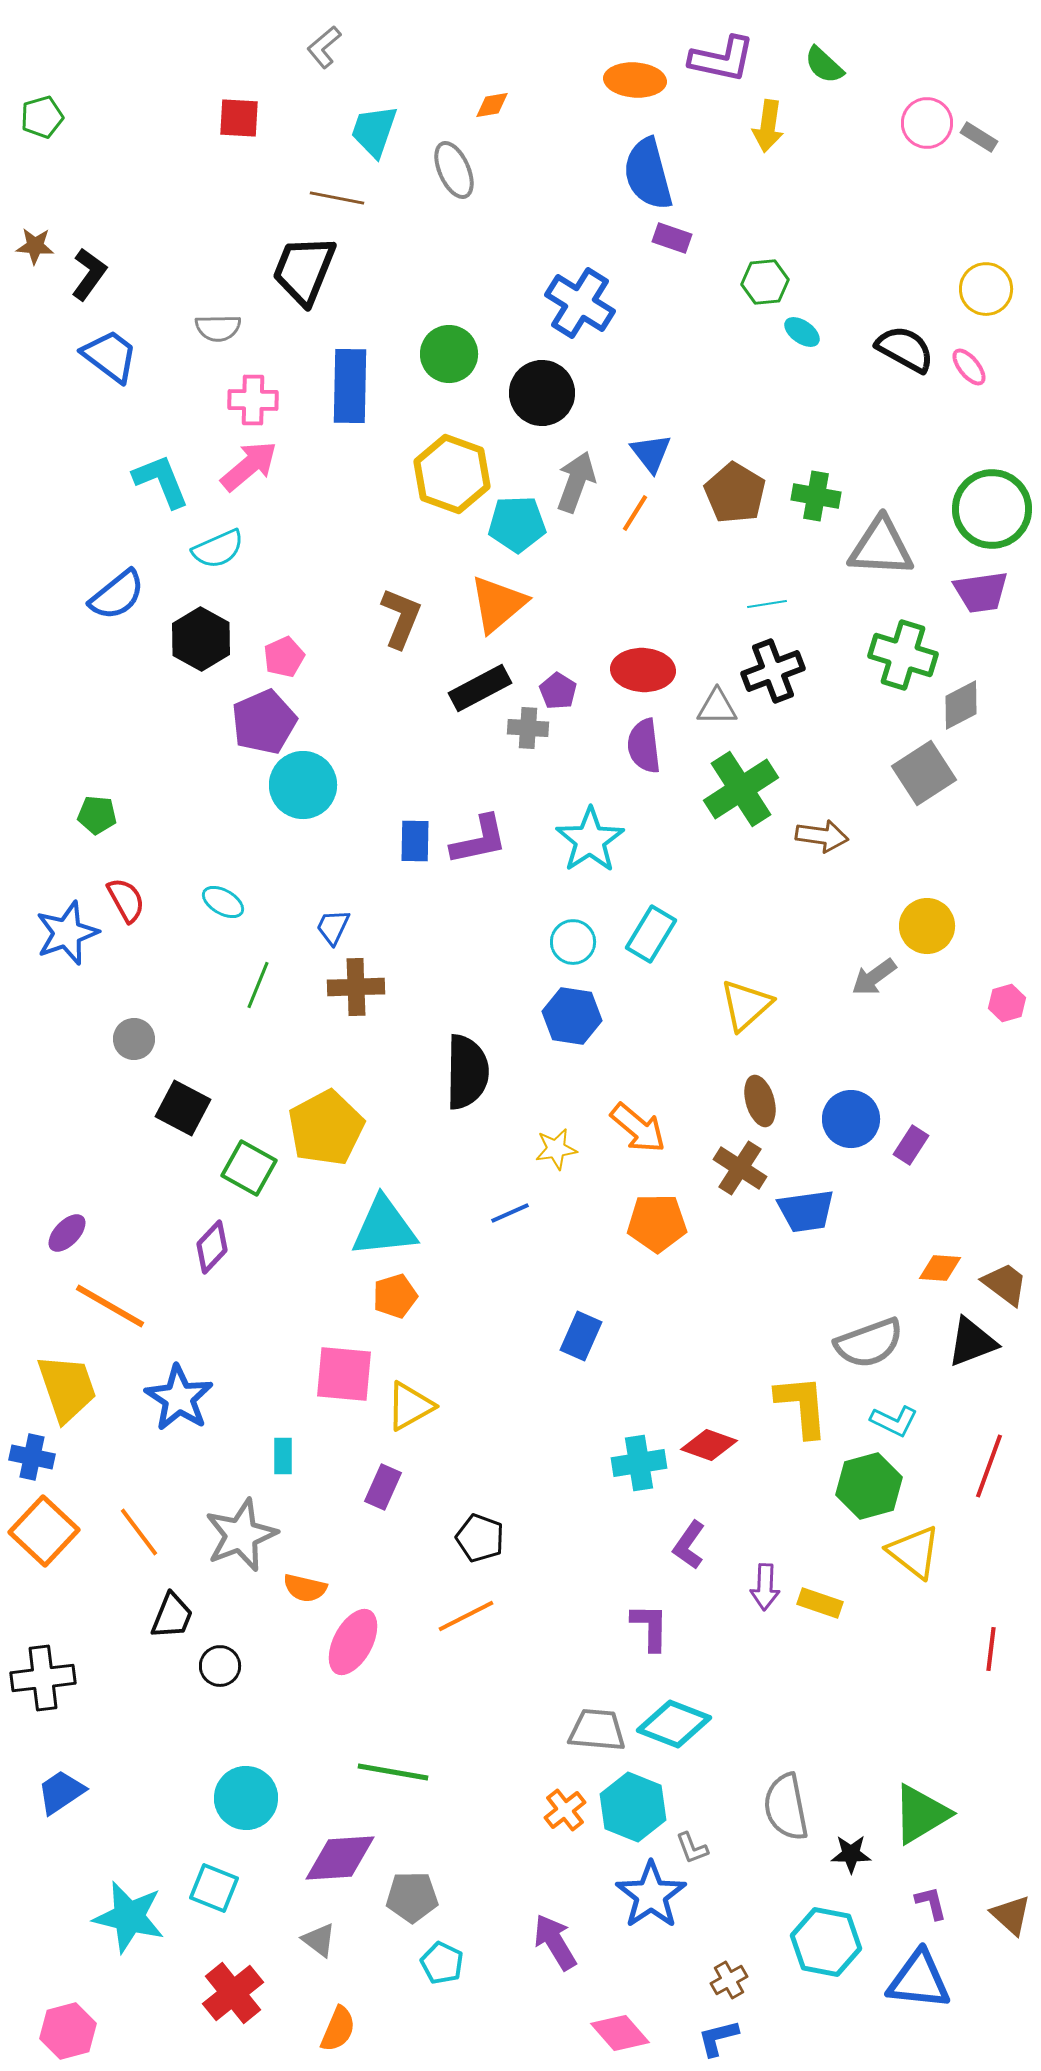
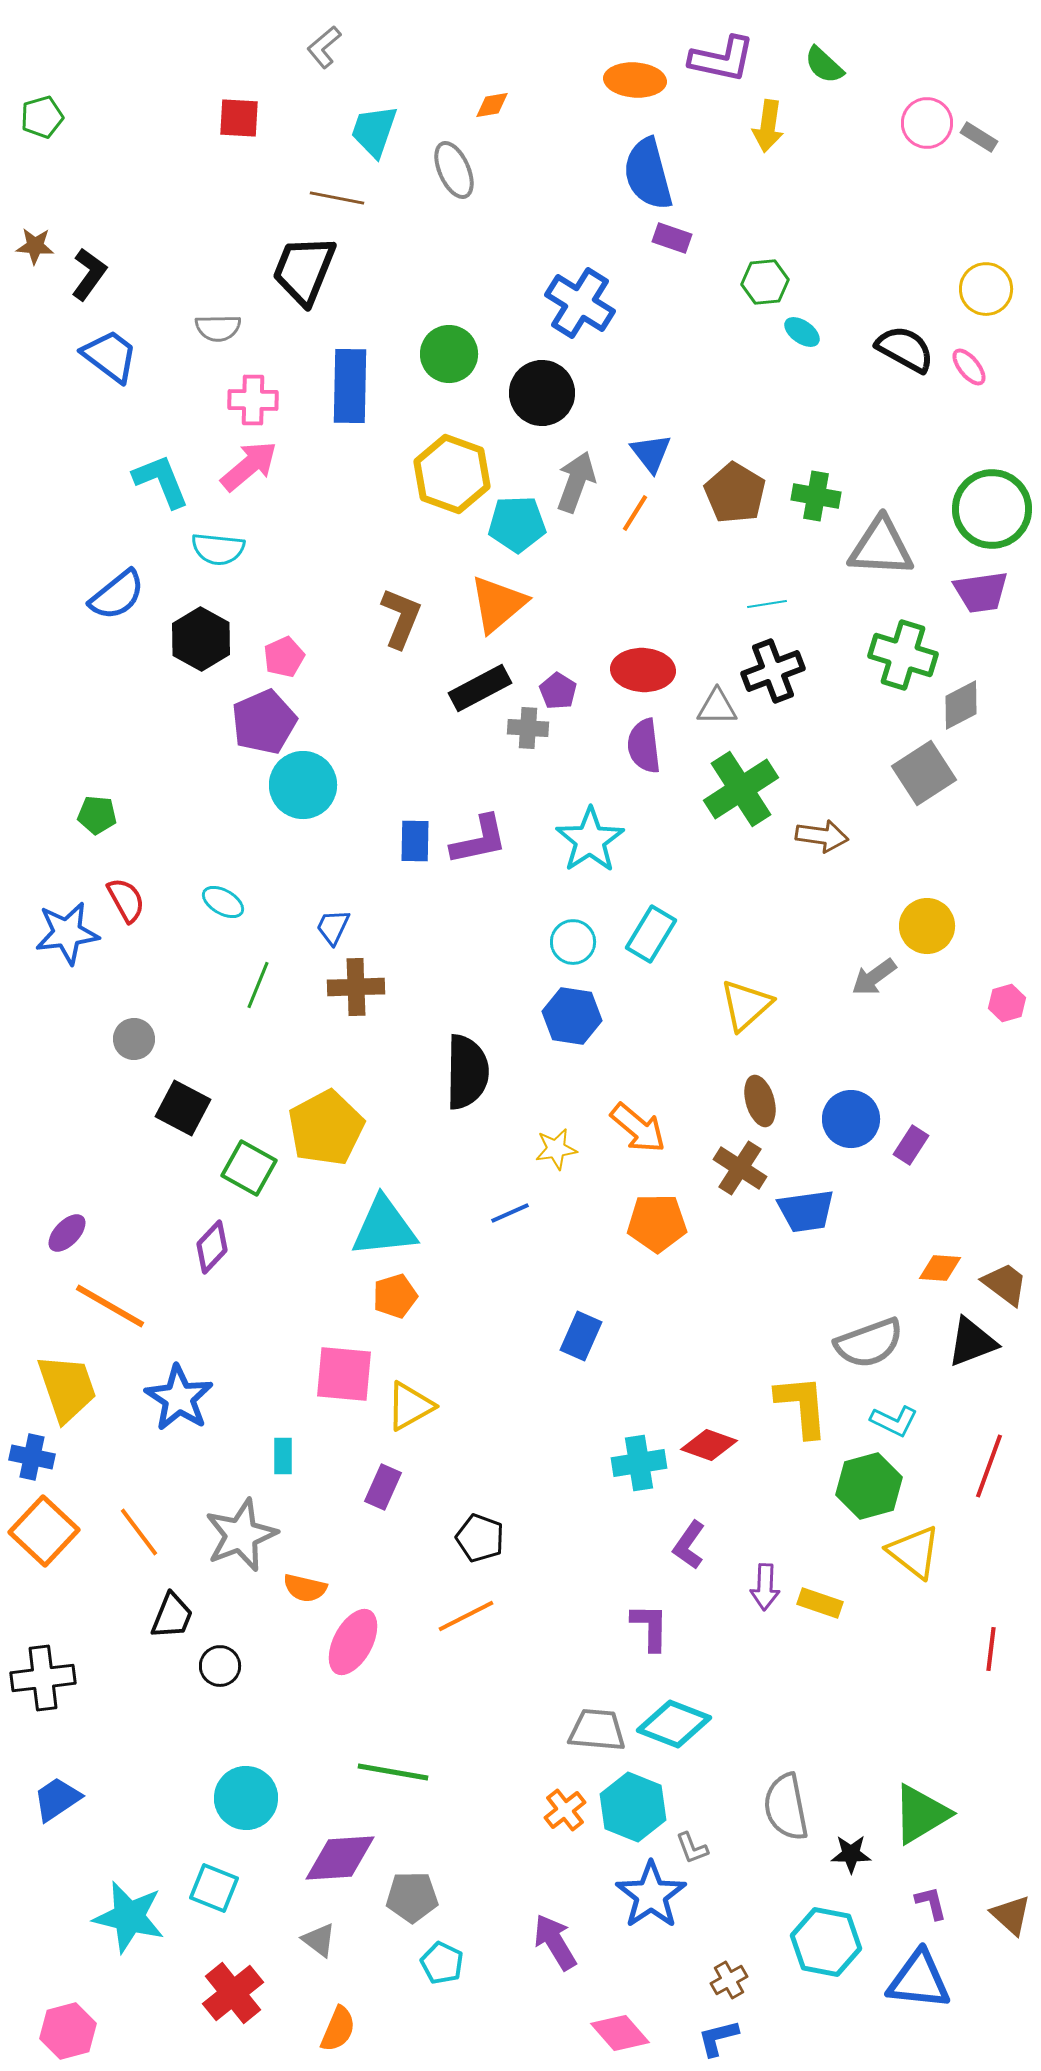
cyan semicircle at (218, 549): rotated 30 degrees clockwise
blue star at (67, 933): rotated 12 degrees clockwise
blue trapezoid at (61, 1792): moved 4 px left, 7 px down
